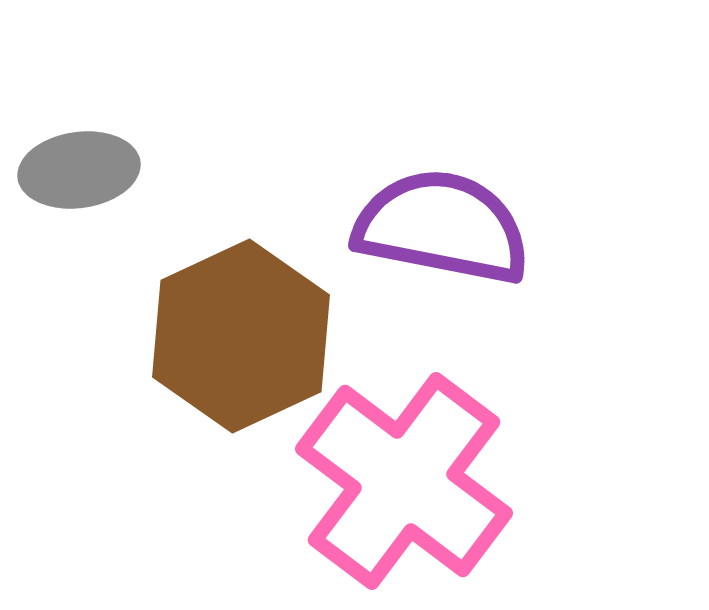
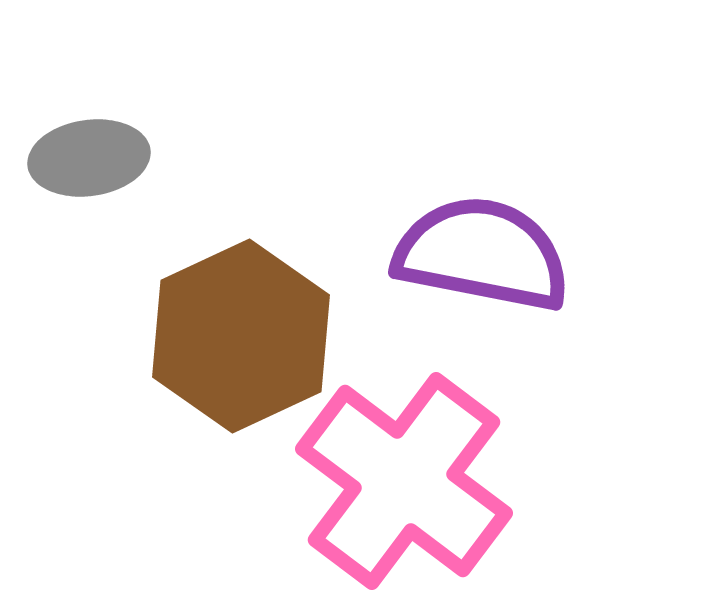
gray ellipse: moved 10 px right, 12 px up
purple semicircle: moved 40 px right, 27 px down
